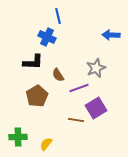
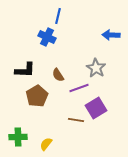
blue line: rotated 28 degrees clockwise
black L-shape: moved 8 px left, 8 px down
gray star: rotated 18 degrees counterclockwise
